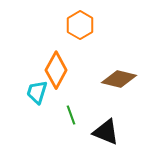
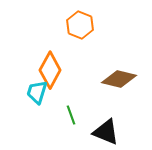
orange hexagon: rotated 8 degrees counterclockwise
orange diamond: moved 6 px left
